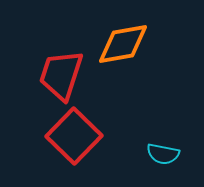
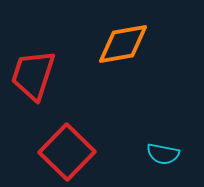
red trapezoid: moved 28 px left
red square: moved 7 px left, 16 px down
